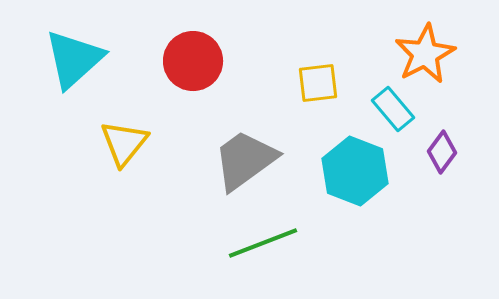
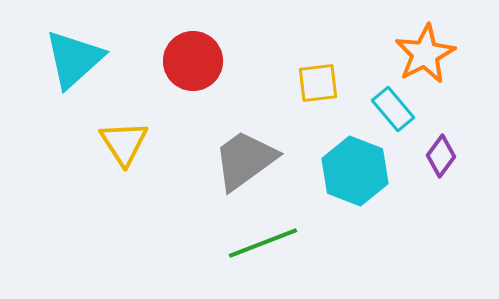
yellow triangle: rotated 12 degrees counterclockwise
purple diamond: moved 1 px left, 4 px down
